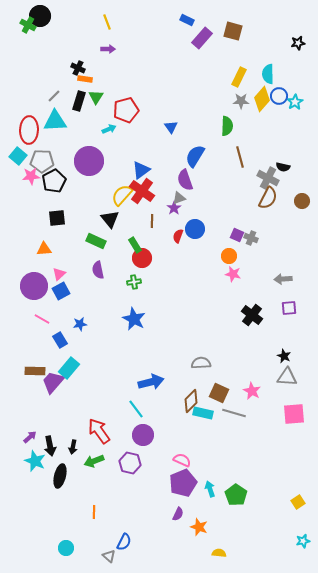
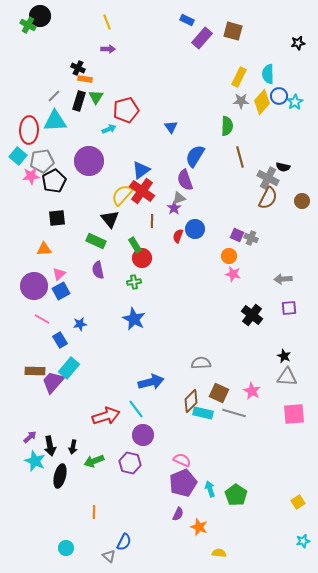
yellow diamond at (262, 99): moved 3 px down
gray pentagon at (42, 161): rotated 10 degrees counterclockwise
red arrow at (99, 431): moved 7 px right, 15 px up; rotated 108 degrees clockwise
